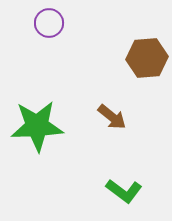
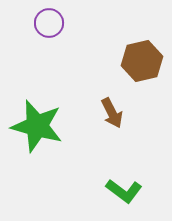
brown hexagon: moved 5 px left, 3 px down; rotated 9 degrees counterclockwise
brown arrow: moved 4 px up; rotated 24 degrees clockwise
green star: rotated 18 degrees clockwise
